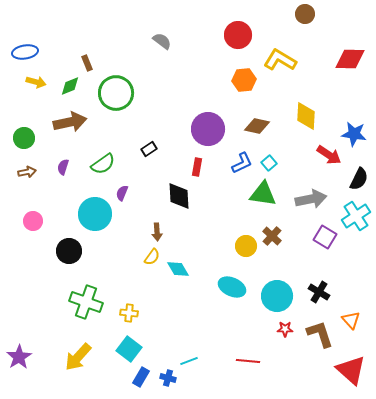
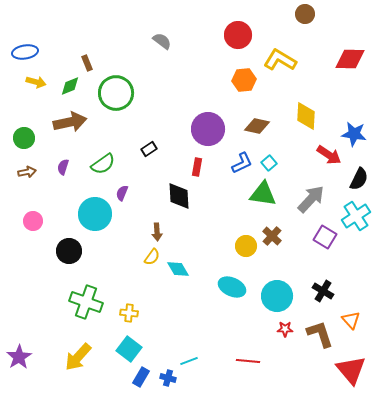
gray arrow at (311, 199): rotated 36 degrees counterclockwise
black cross at (319, 292): moved 4 px right, 1 px up
red triangle at (351, 370): rotated 8 degrees clockwise
